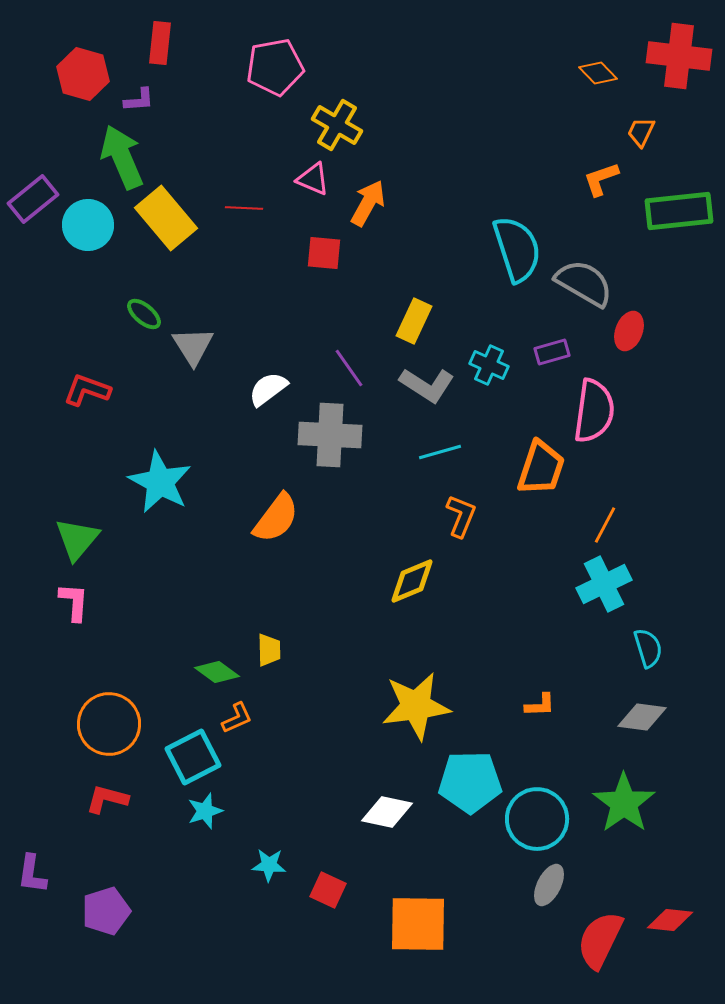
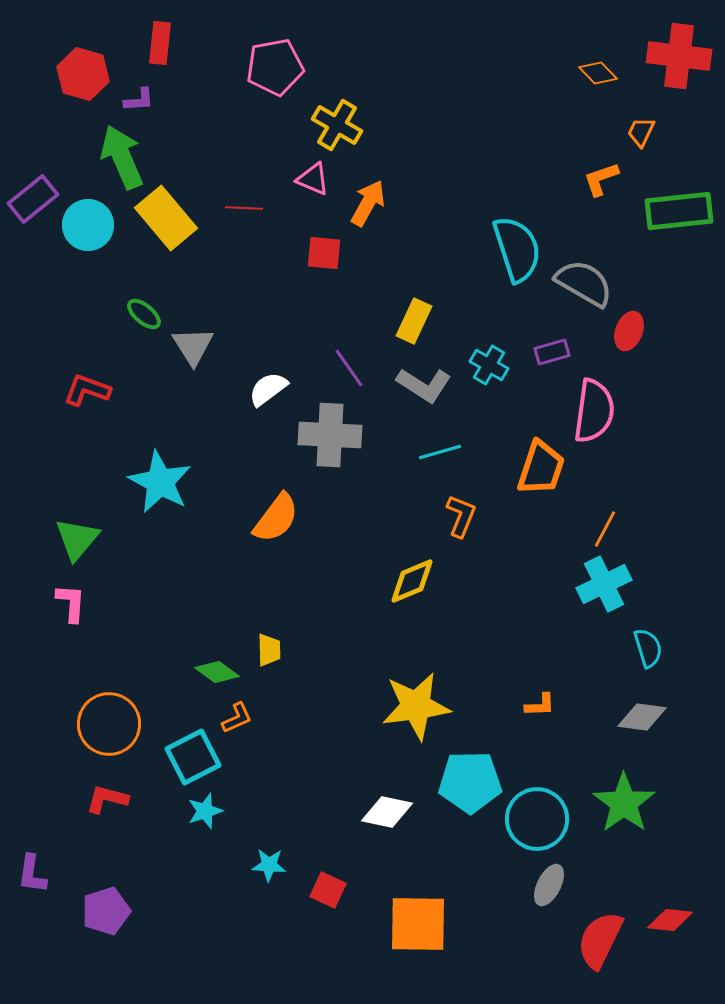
cyan cross at (489, 365): rotated 6 degrees clockwise
gray L-shape at (427, 385): moved 3 px left
orange line at (605, 525): moved 4 px down
pink L-shape at (74, 602): moved 3 px left, 1 px down
